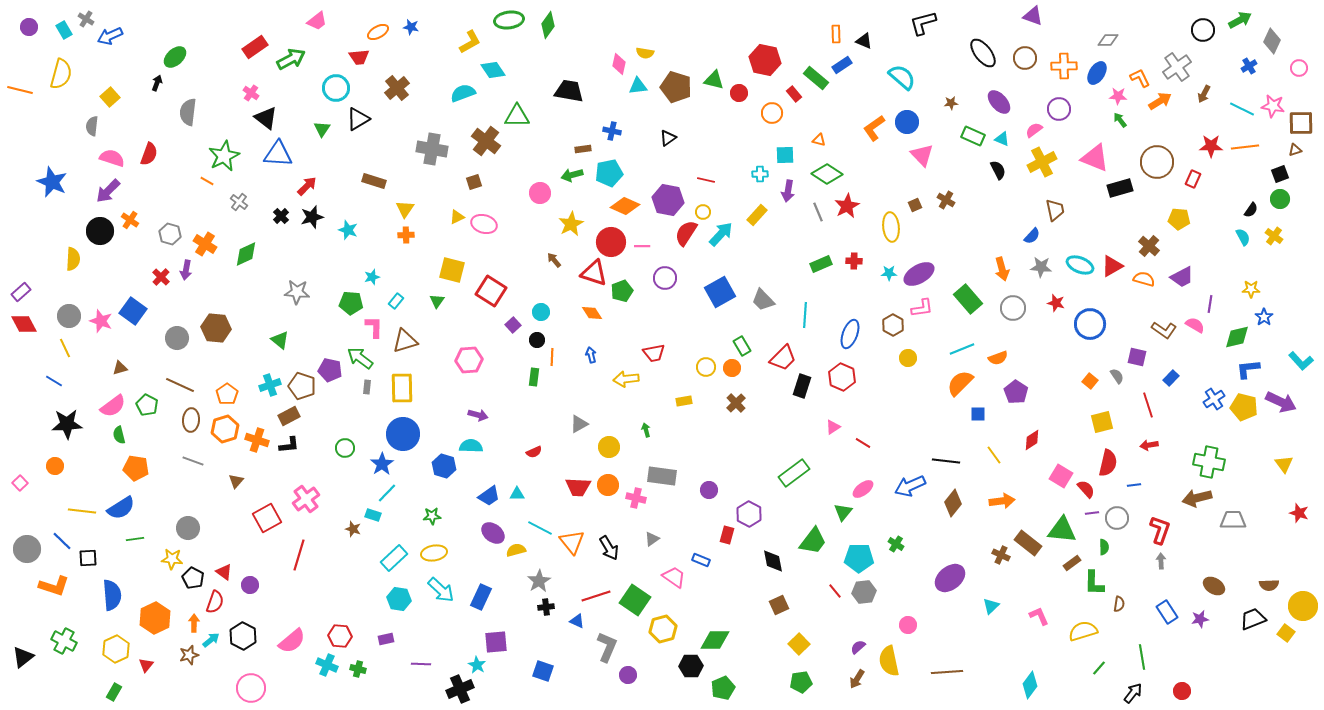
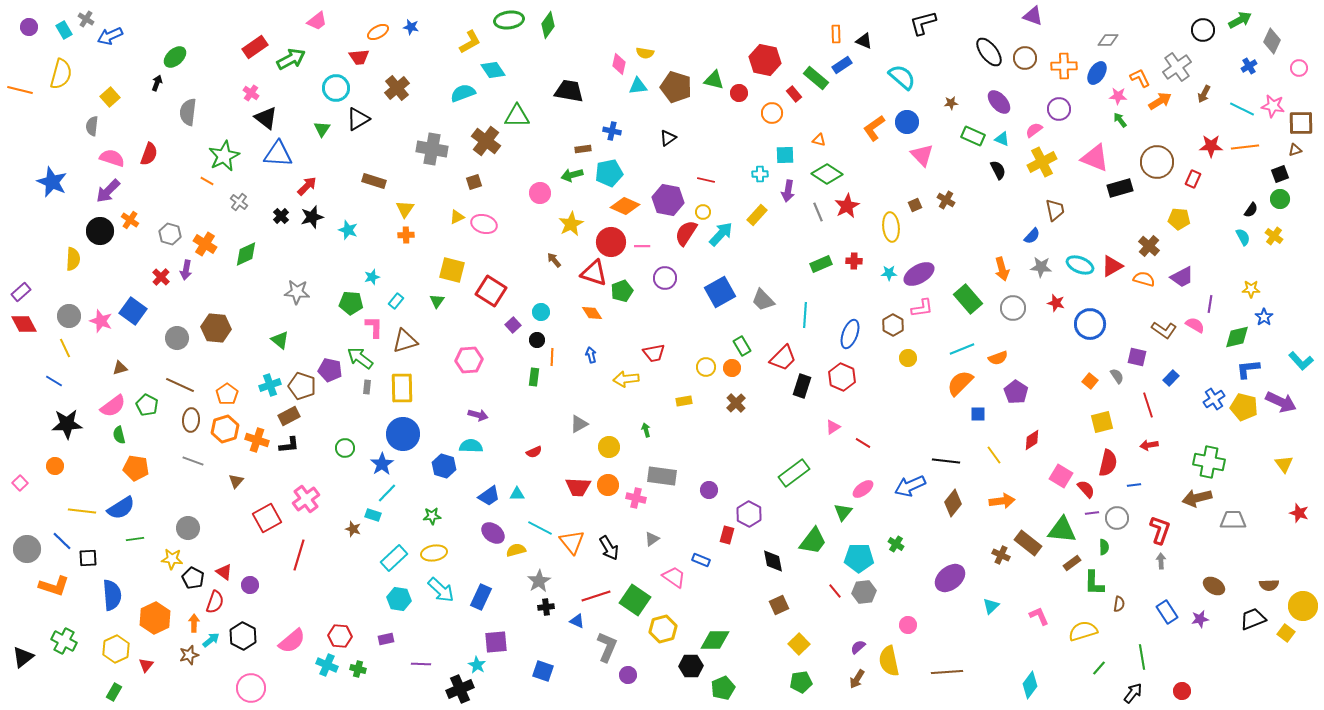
black ellipse at (983, 53): moved 6 px right, 1 px up
